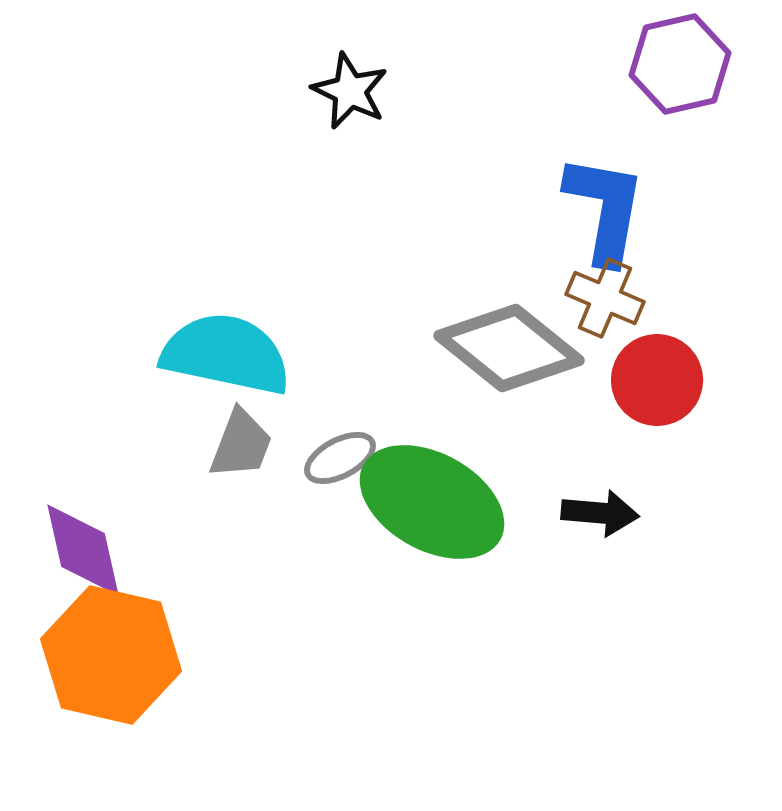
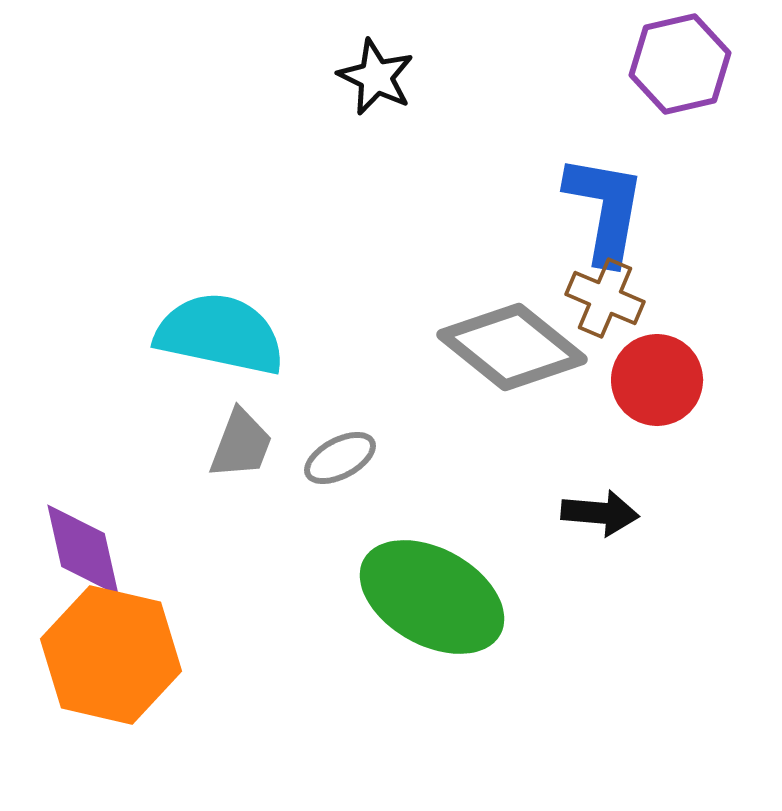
black star: moved 26 px right, 14 px up
gray diamond: moved 3 px right, 1 px up
cyan semicircle: moved 6 px left, 20 px up
green ellipse: moved 95 px down
